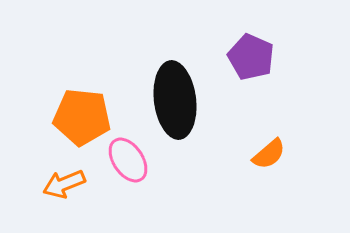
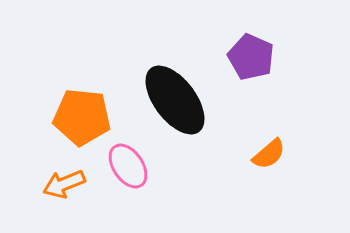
black ellipse: rotated 30 degrees counterclockwise
pink ellipse: moved 6 px down
